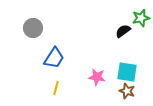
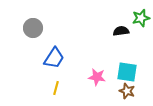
black semicircle: moved 2 px left; rotated 28 degrees clockwise
